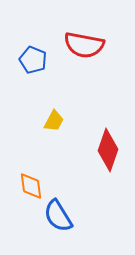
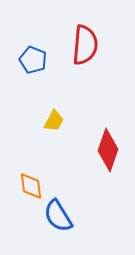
red semicircle: moved 1 px right; rotated 96 degrees counterclockwise
